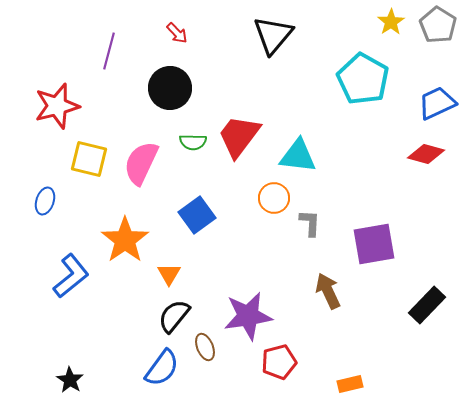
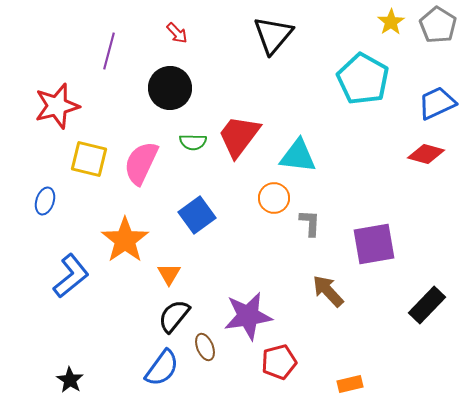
brown arrow: rotated 18 degrees counterclockwise
